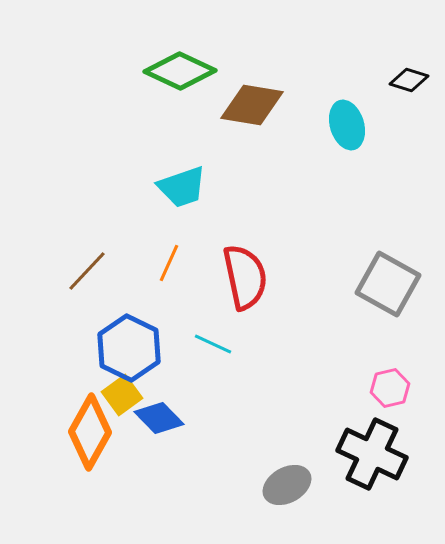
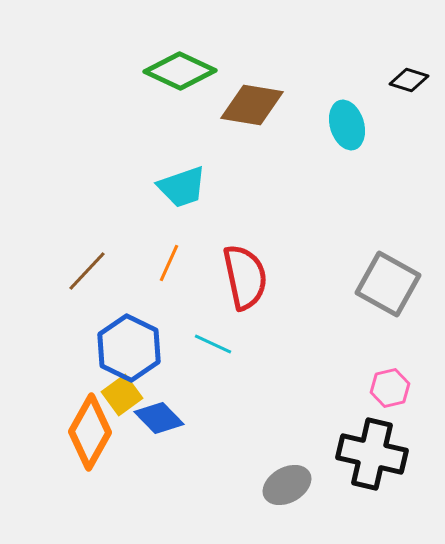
black cross: rotated 12 degrees counterclockwise
